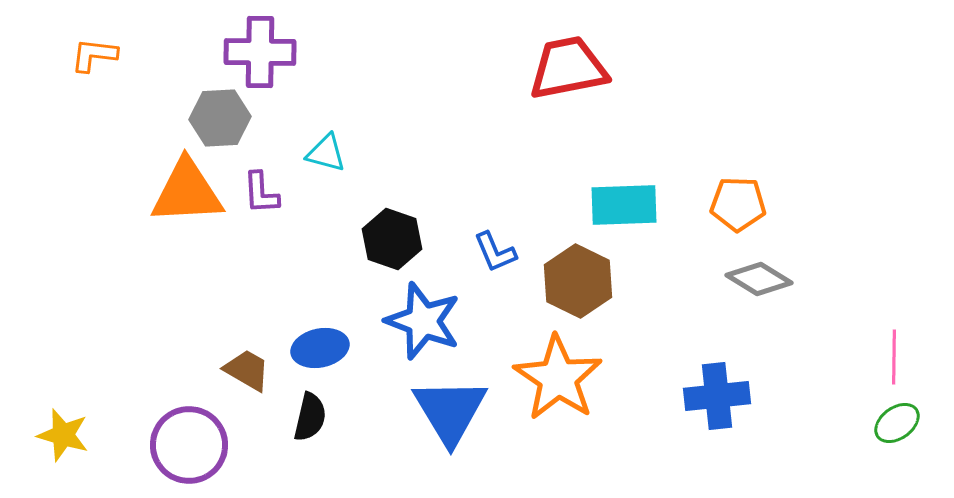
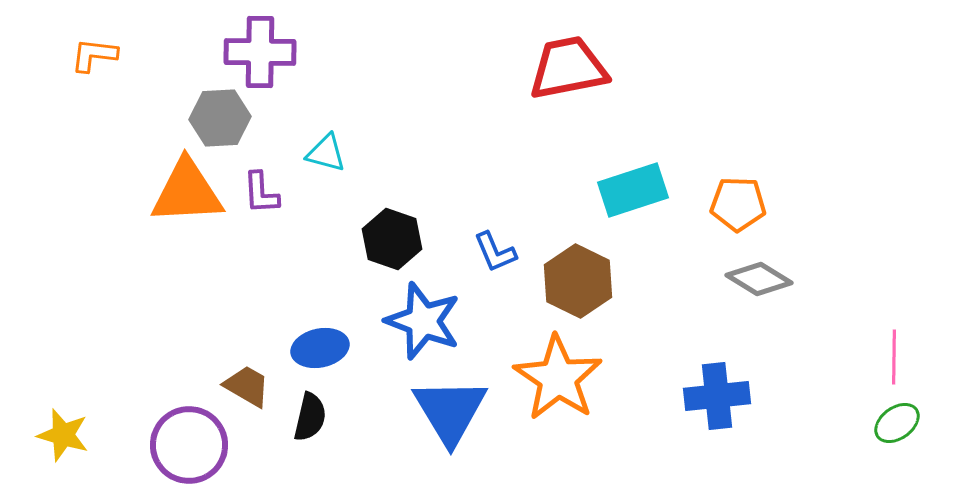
cyan rectangle: moved 9 px right, 15 px up; rotated 16 degrees counterclockwise
brown trapezoid: moved 16 px down
